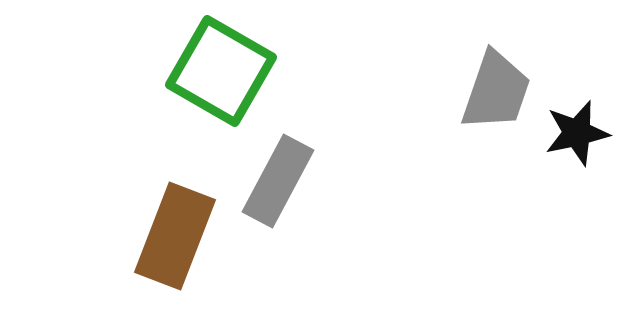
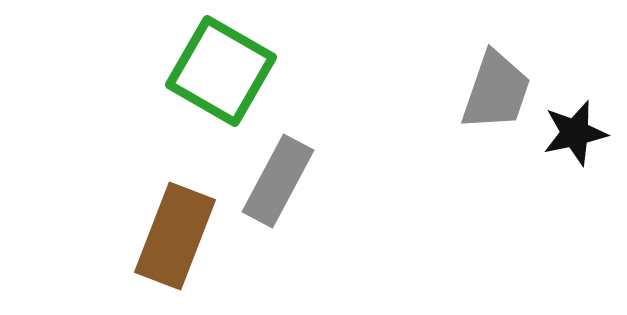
black star: moved 2 px left
